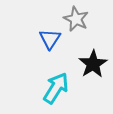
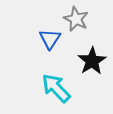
black star: moved 1 px left, 3 px up
cyan arrow: rotated 76 degrees counterclockwise
